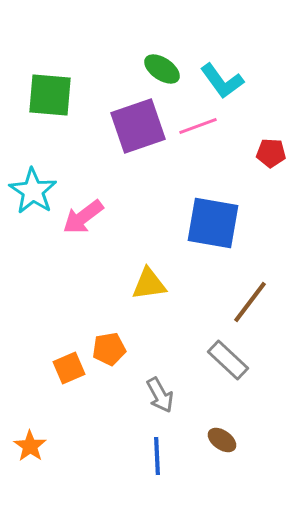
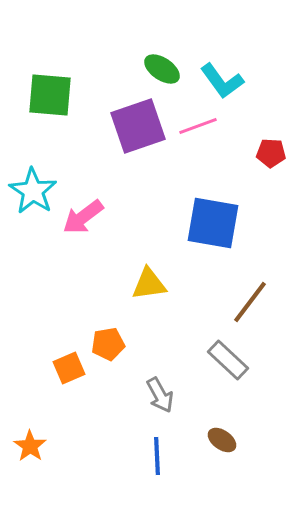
orange pentagon: moved 1 px left, 5 px up
